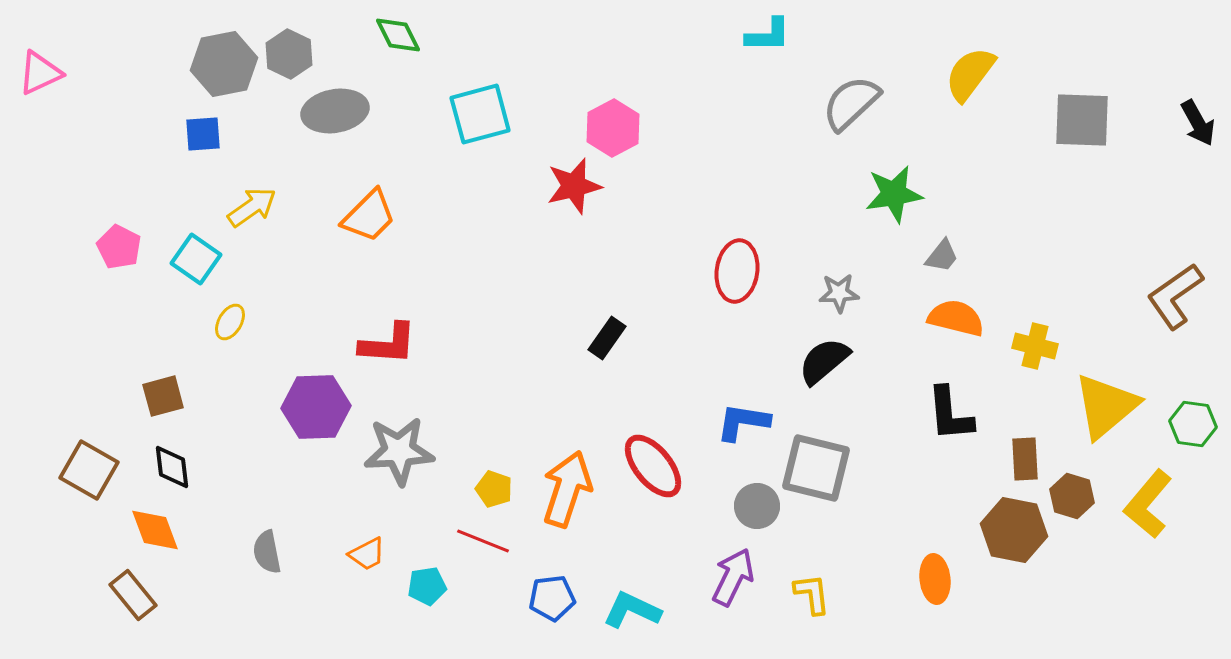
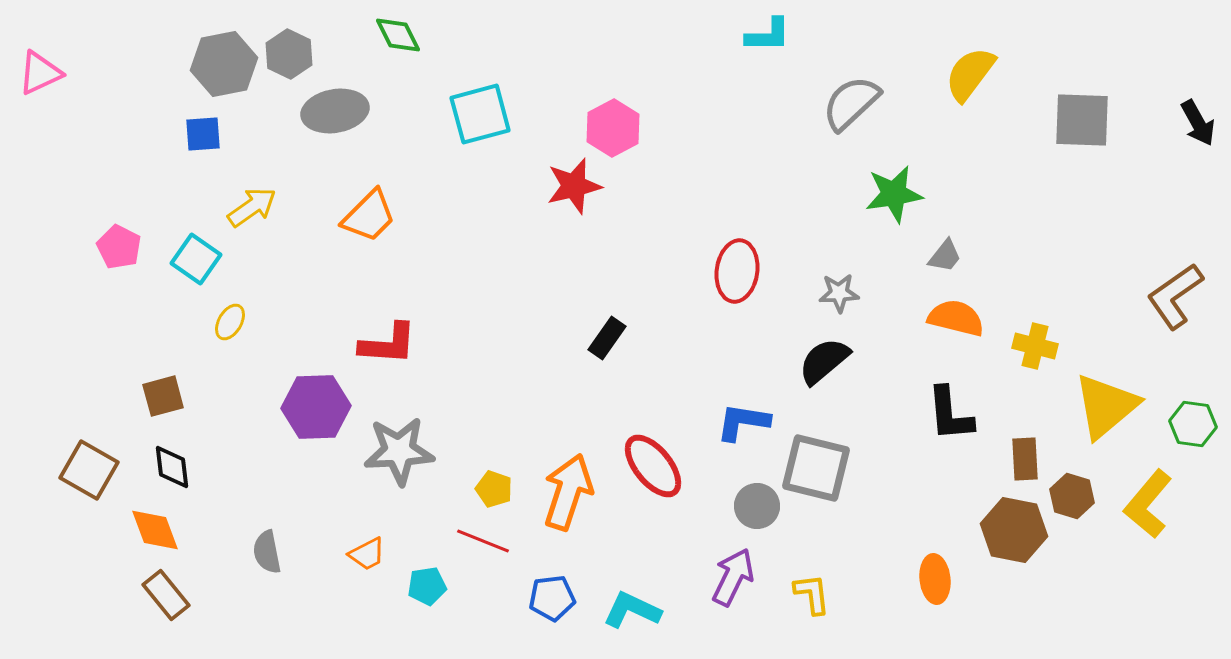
gray trapezoid at (942, 256): moved 3 px right
orange arrow at (567, 489): moved 1 px right, 3 px down
brown rectangle at (133, 595): moved 33 px right
